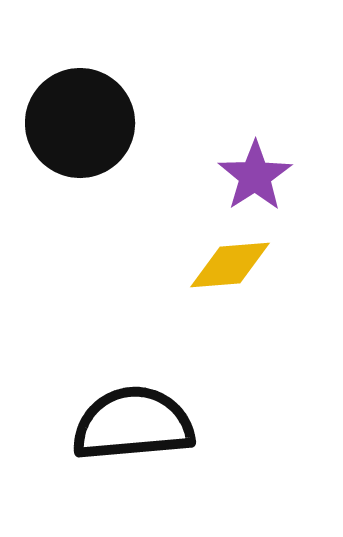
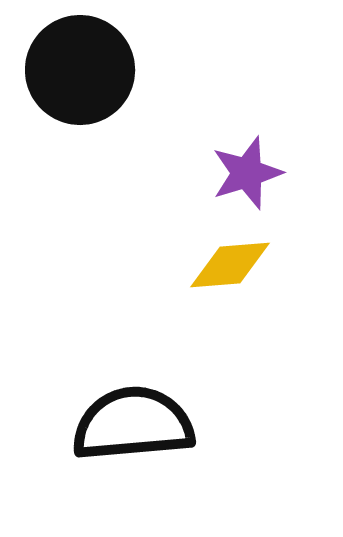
black circle: moved 53 px up
purple star: moved 8 px left, 3 px up; rotated 16 degrees clockwise
